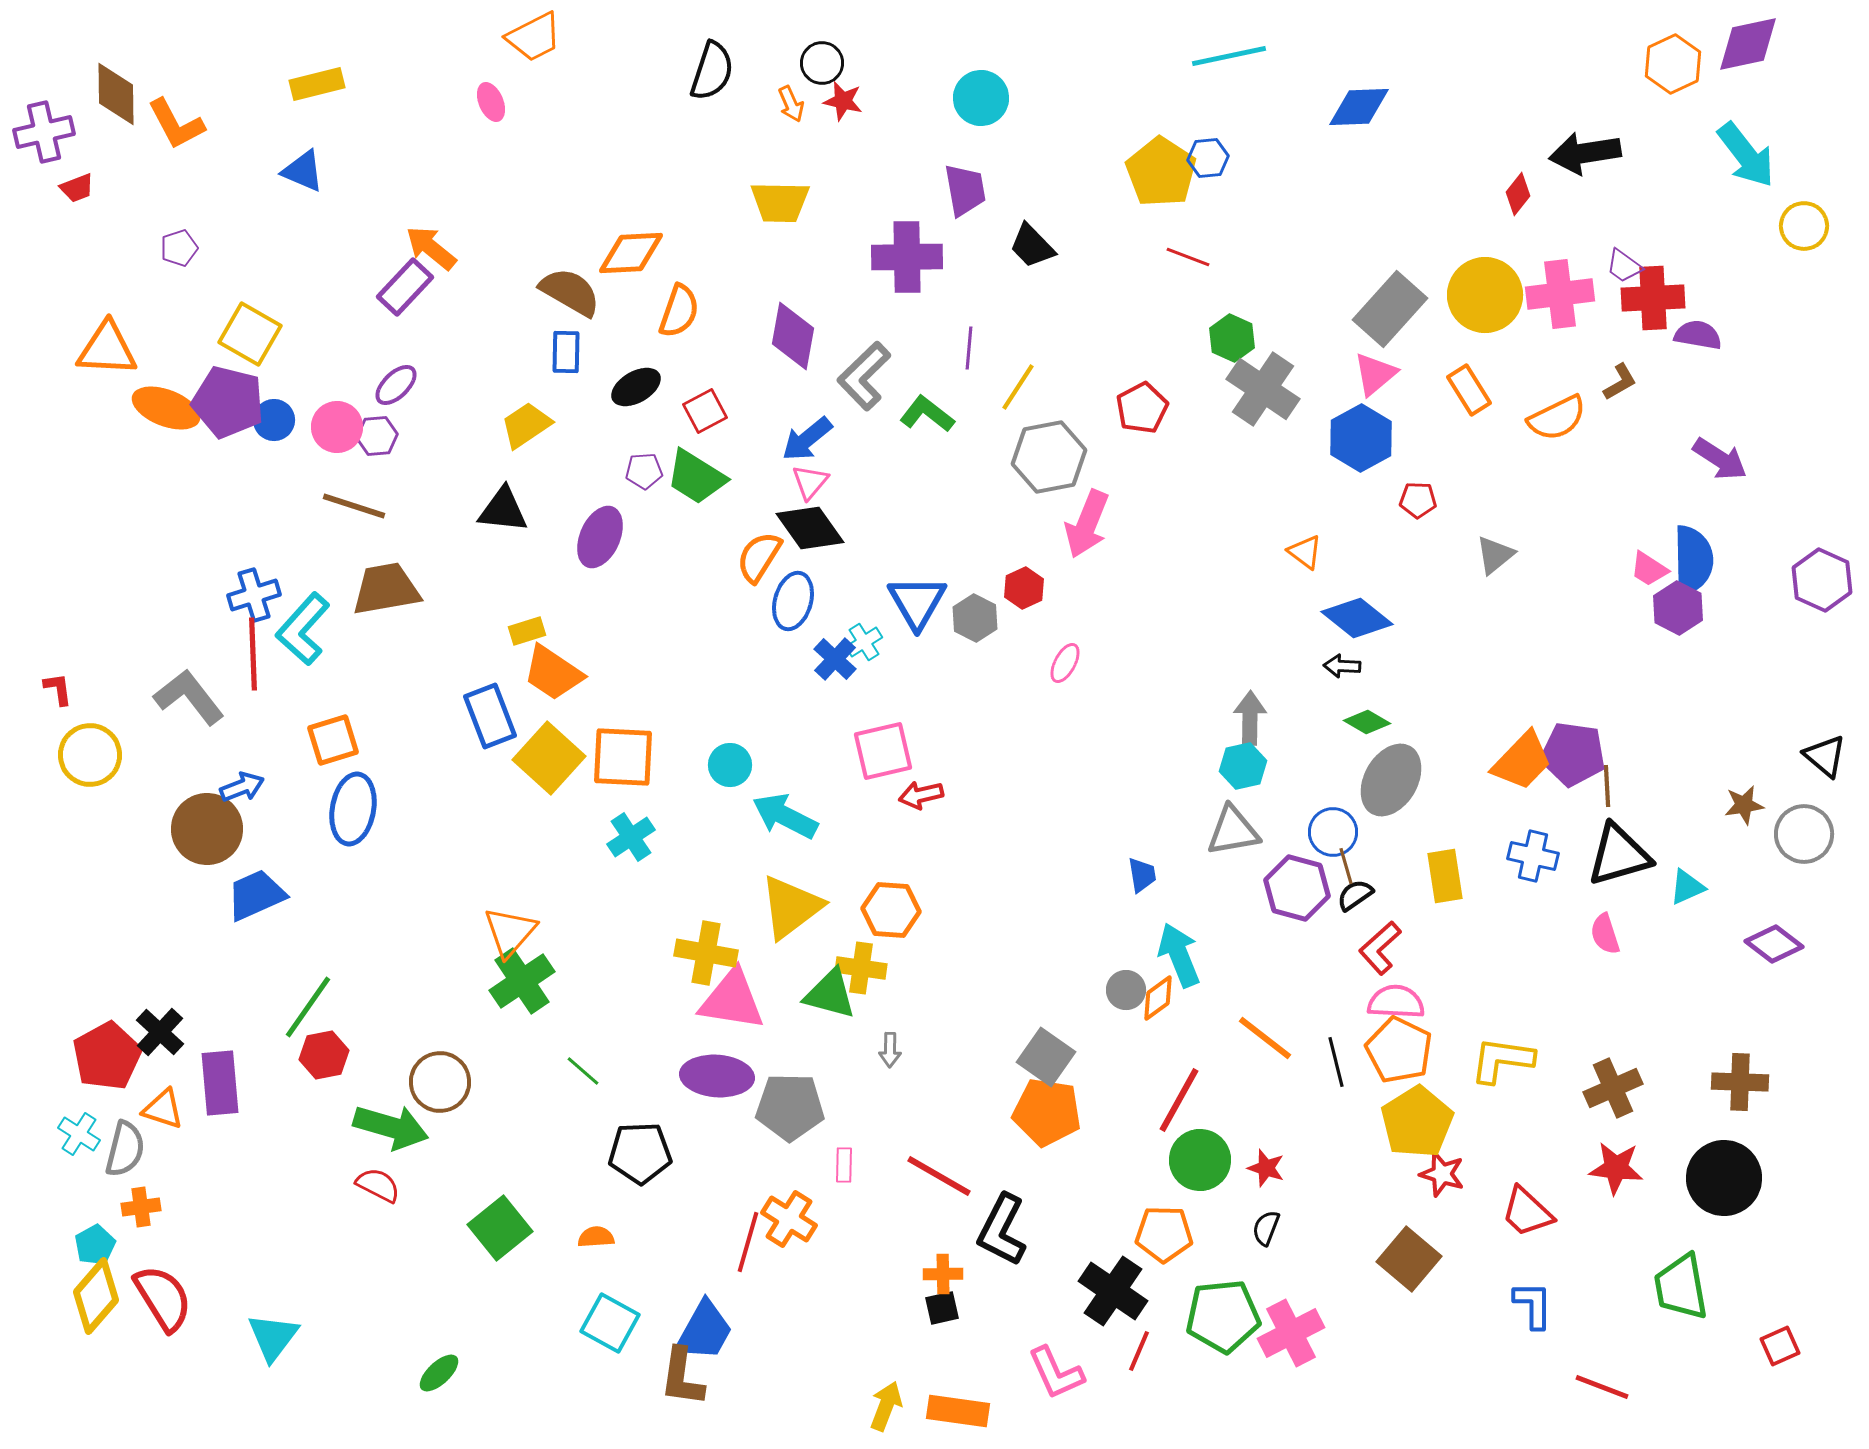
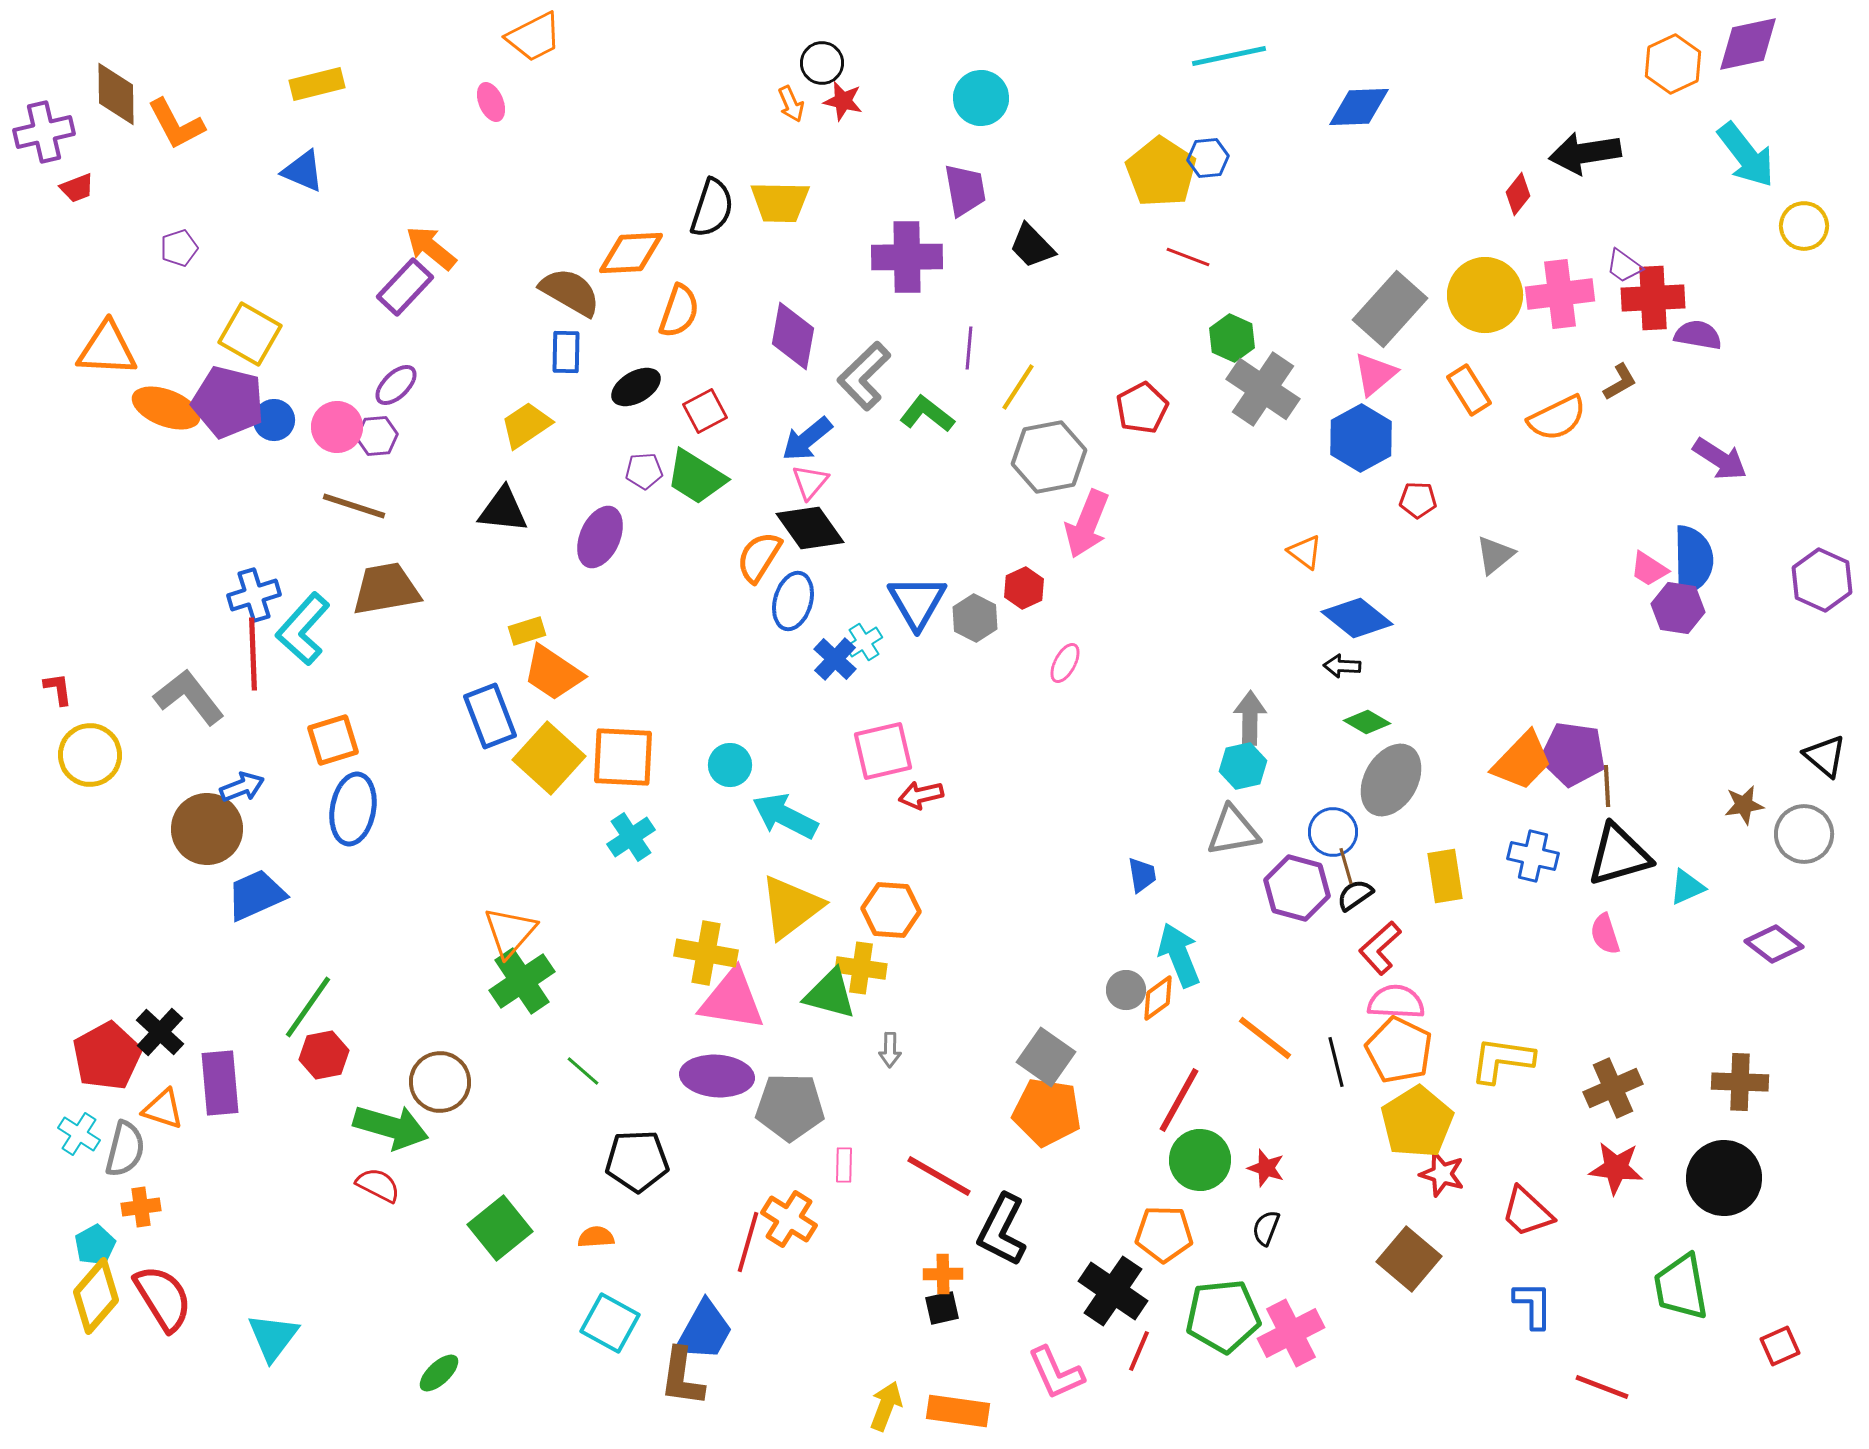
black semicircle at (712, 71): moved 137 px down
purple hexagon at (1678, 608): rotated 18 degrees counterclockwise
black pentagon at (640, 1153): moved 3 px left, 8 px down
